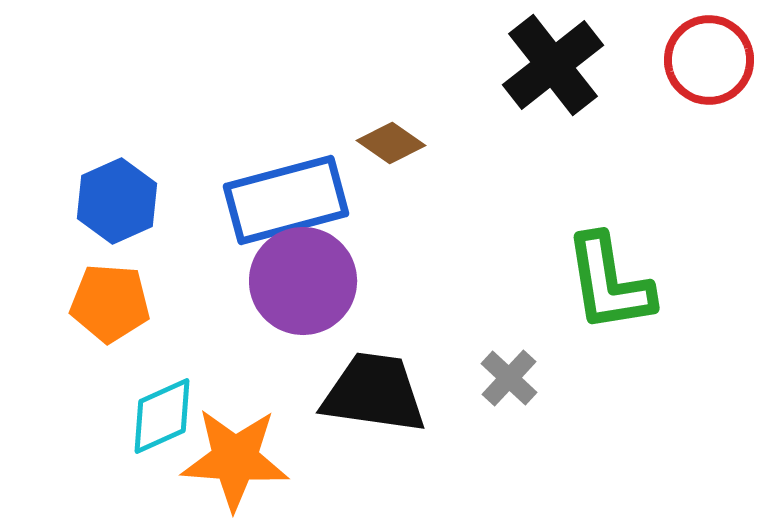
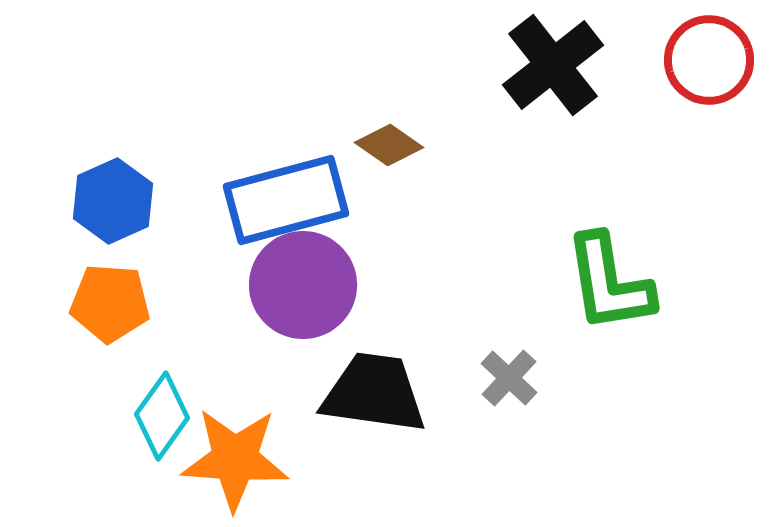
brown diamond: moved 2 px left, 2 px down
blue hexagon: moved 4 px left
purple circle: moved 4 px down
cyan diamond: rotated 30 degrees counterclockwise
